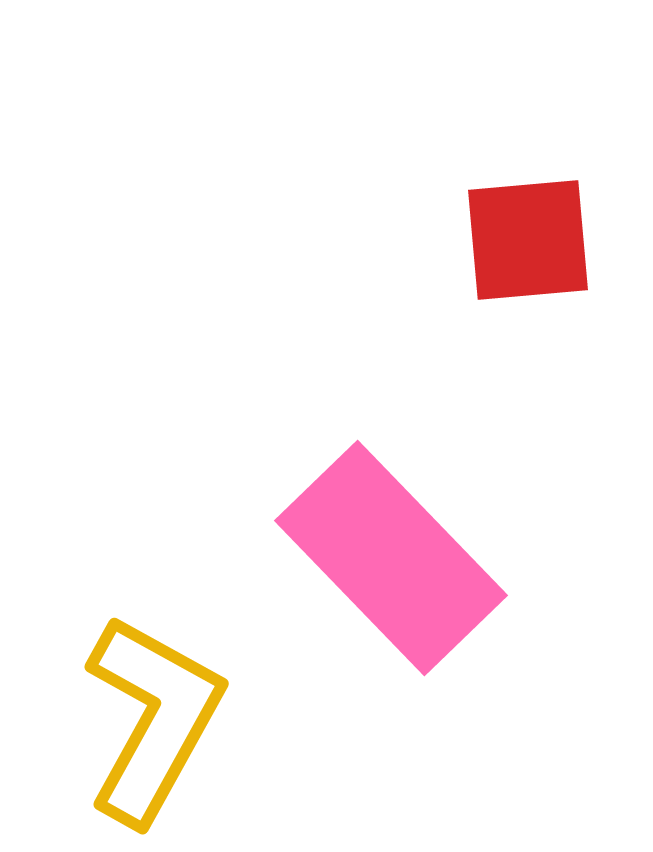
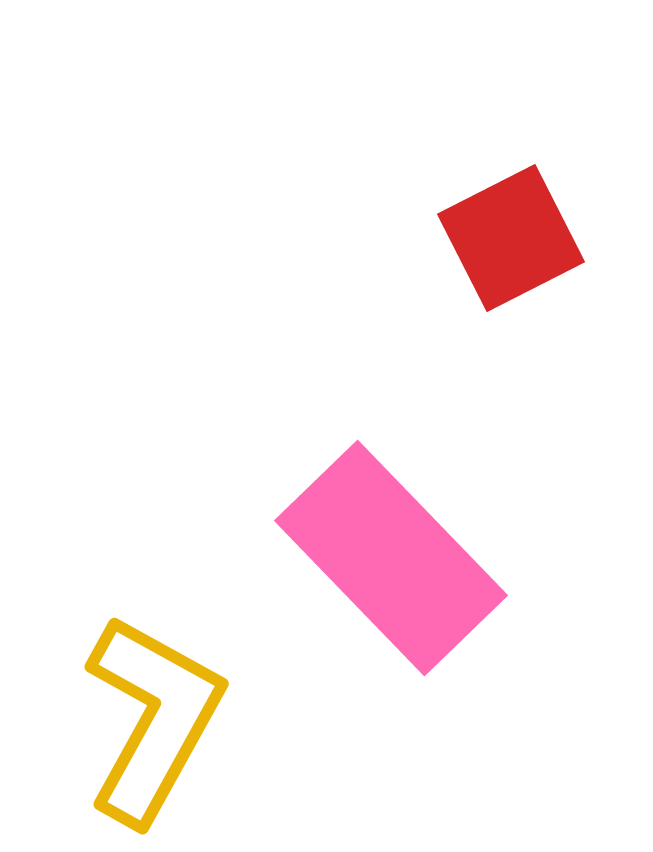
red square: moved 17 px left, 2 px up; rotated 22 degrees counterclockwise
